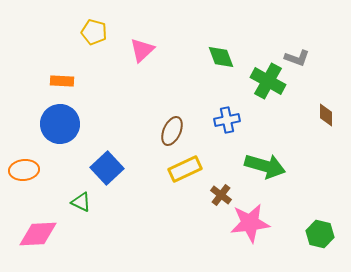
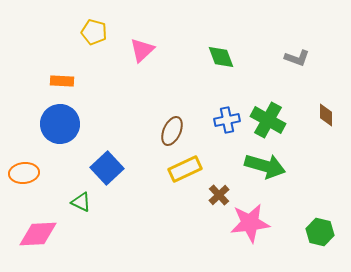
green cross: moved 39 px down
orange ellipse: moved 3 px down
brown cross: moved 2 px left; rotated 10 degrees clockwise
green hexagon: moved 2 px up
